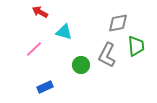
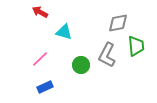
pink line: moved 6 px right, 10 px down
